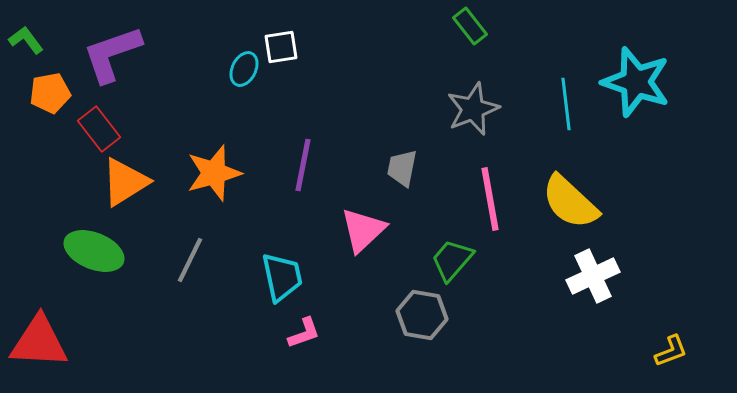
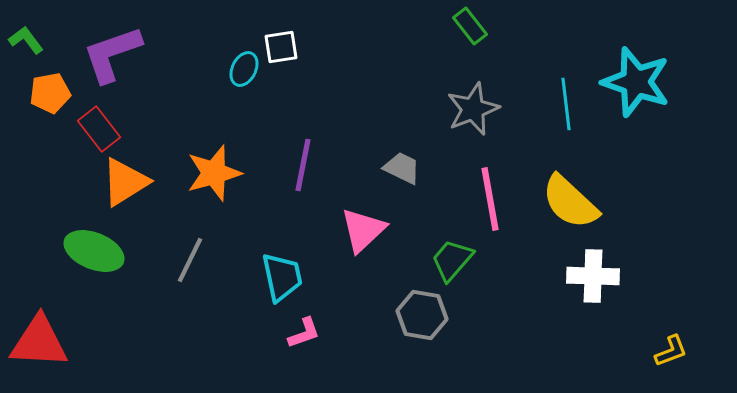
gray trapezoid: rotated 105 degrees clockwise
white cross: rotated 27 degrees clockwise
